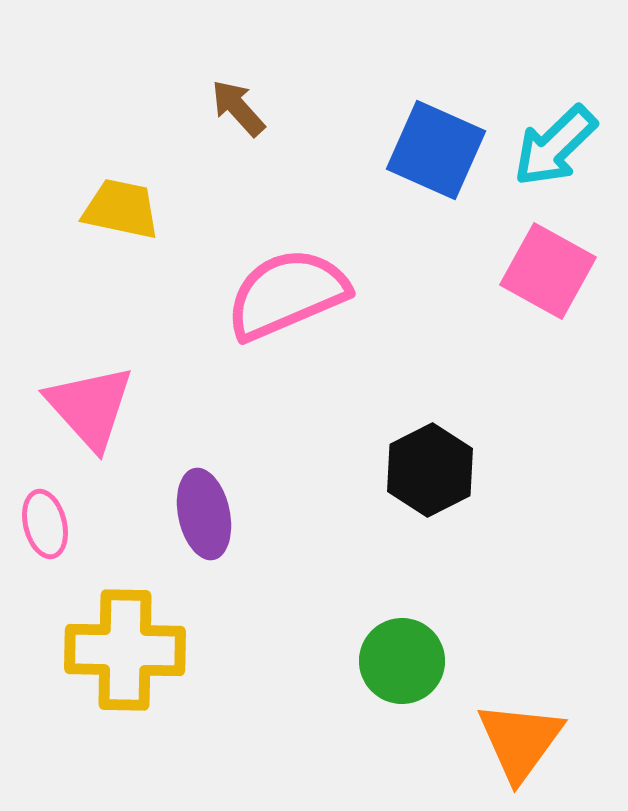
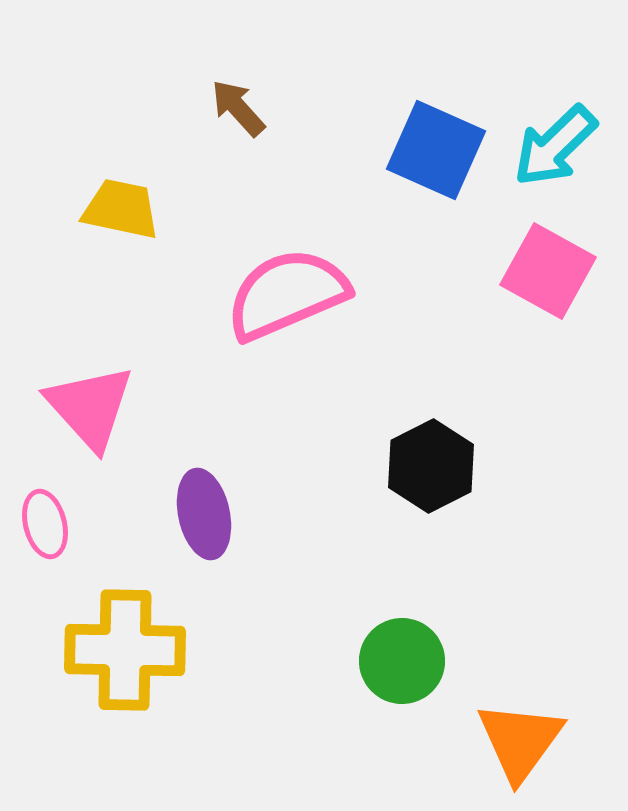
black hexagon: moved 1 px right, 4 px up
